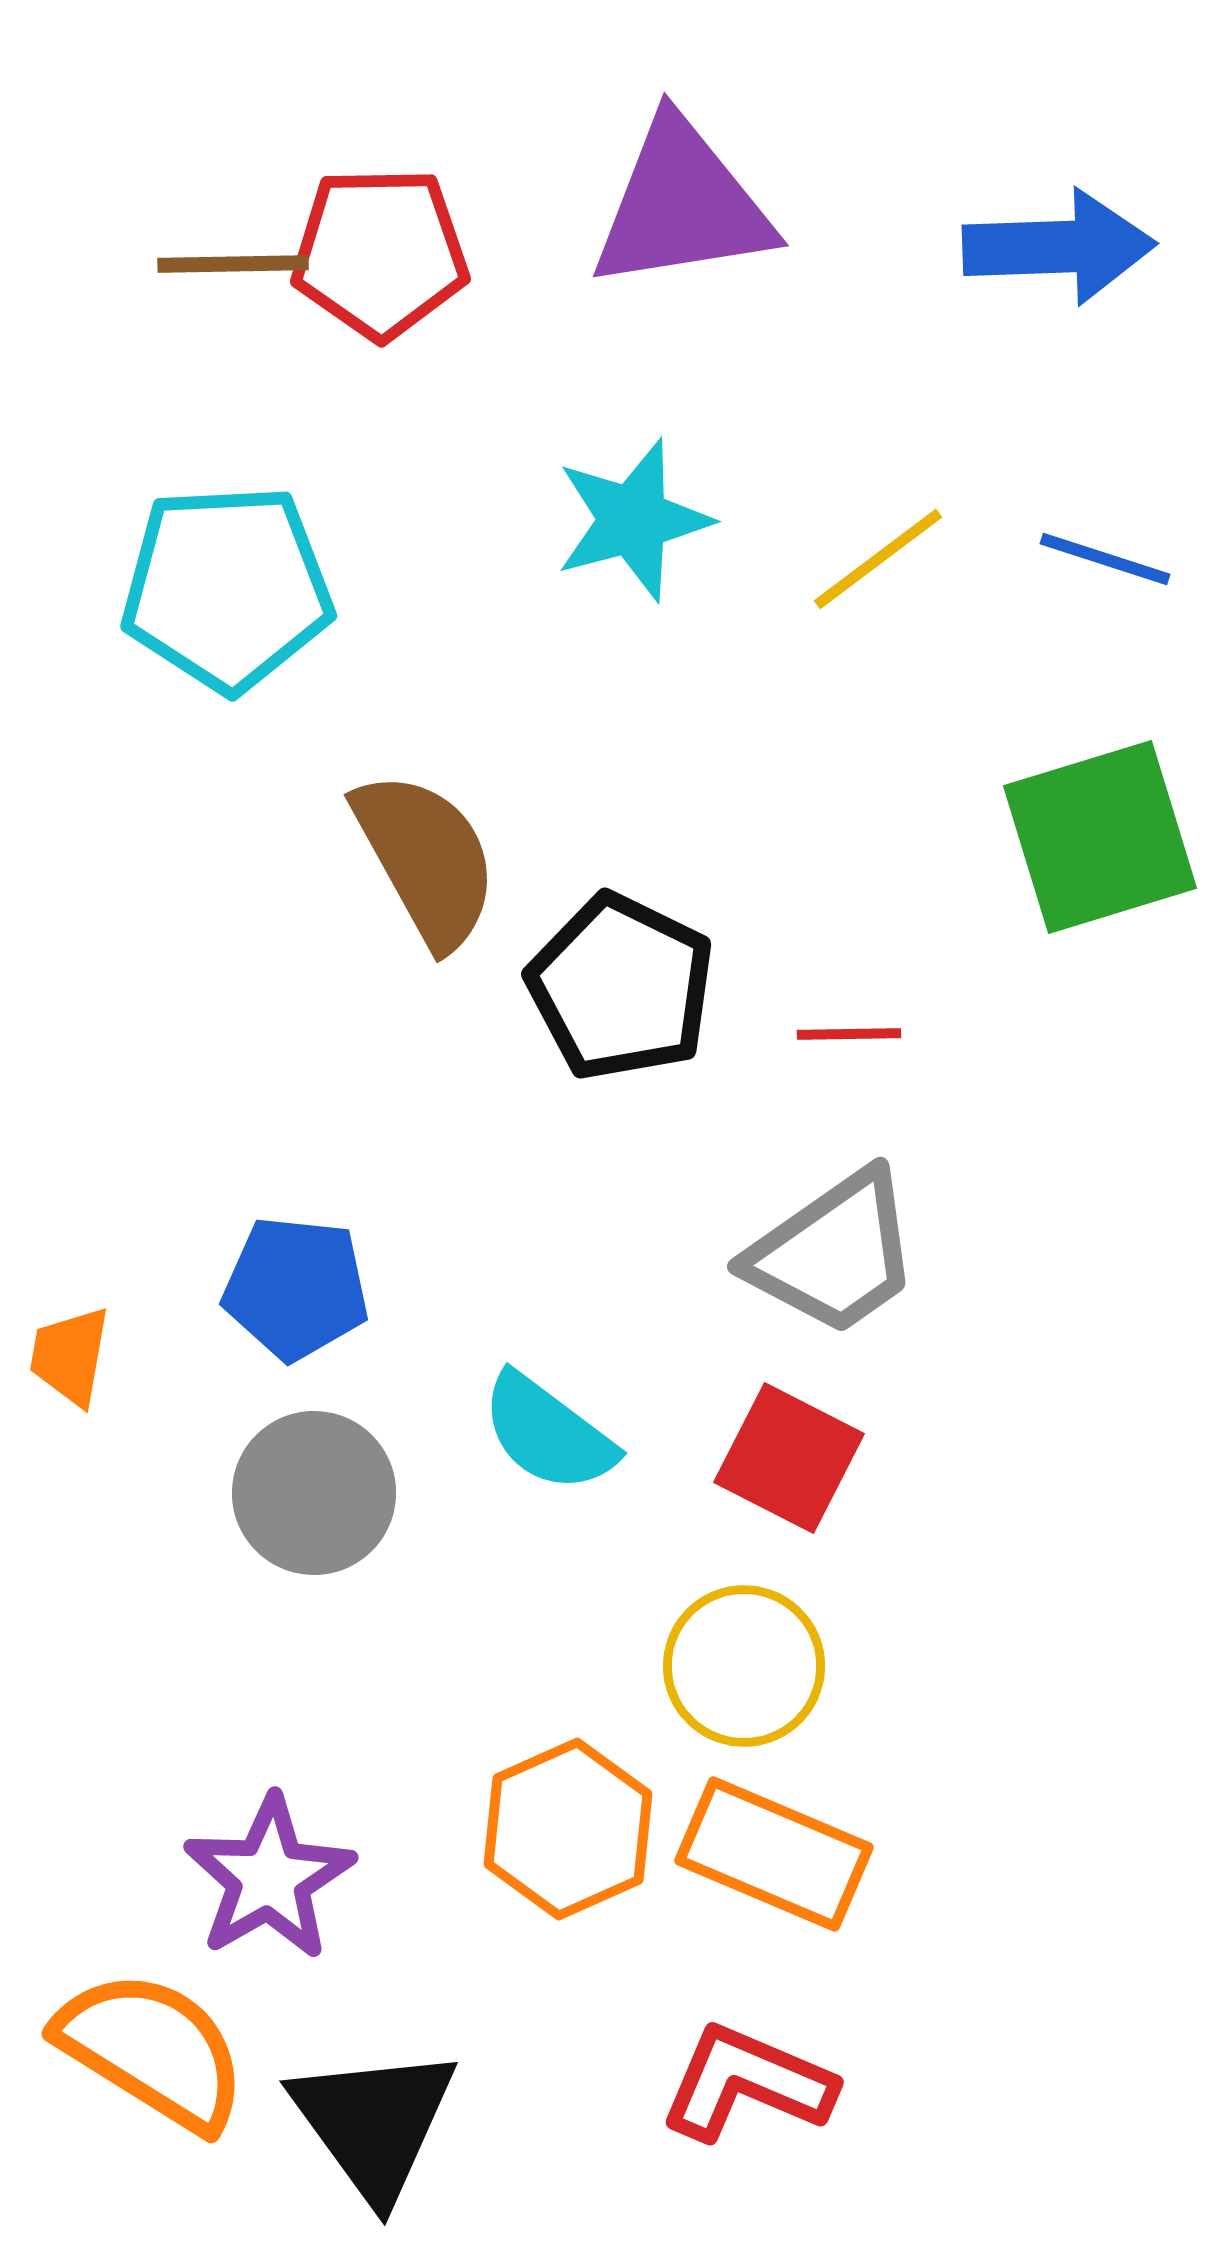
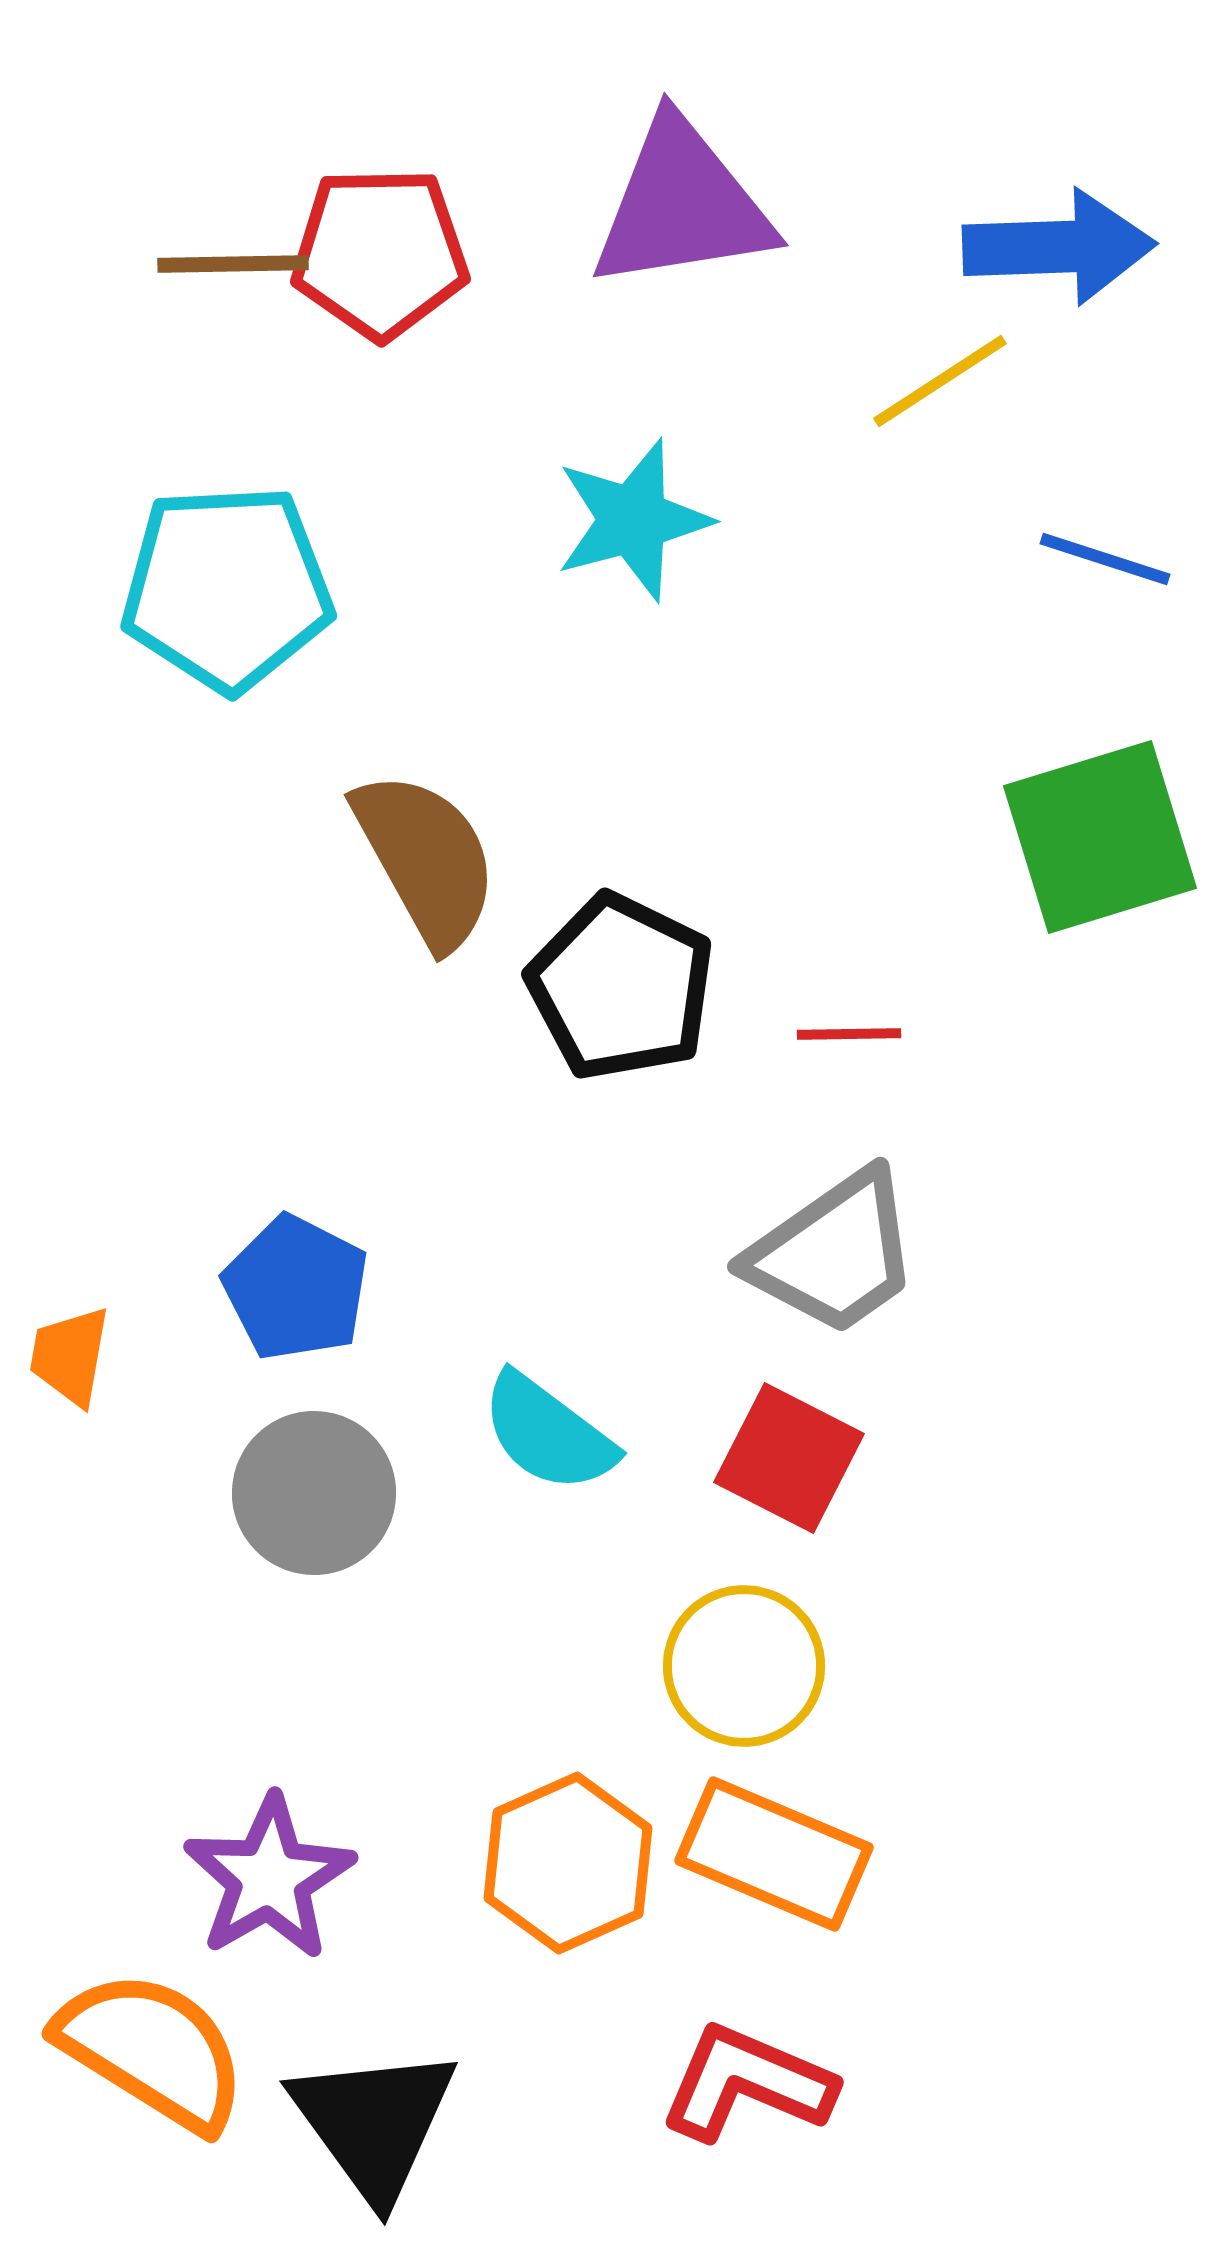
yellow line: moved 62 px right, 178 px up; rotated 4 degrees clockwise
blue pentagon: rotated 21 degrees clockwise
orange hexagon: moved 34 px down
